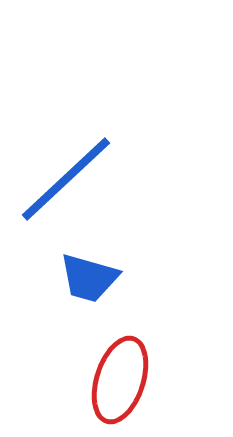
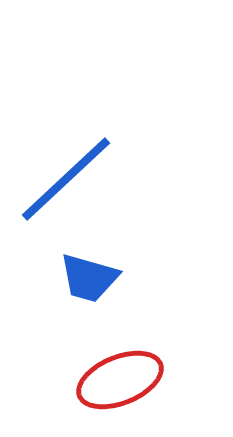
red ellipse: rotated 50 degrees clockwise
